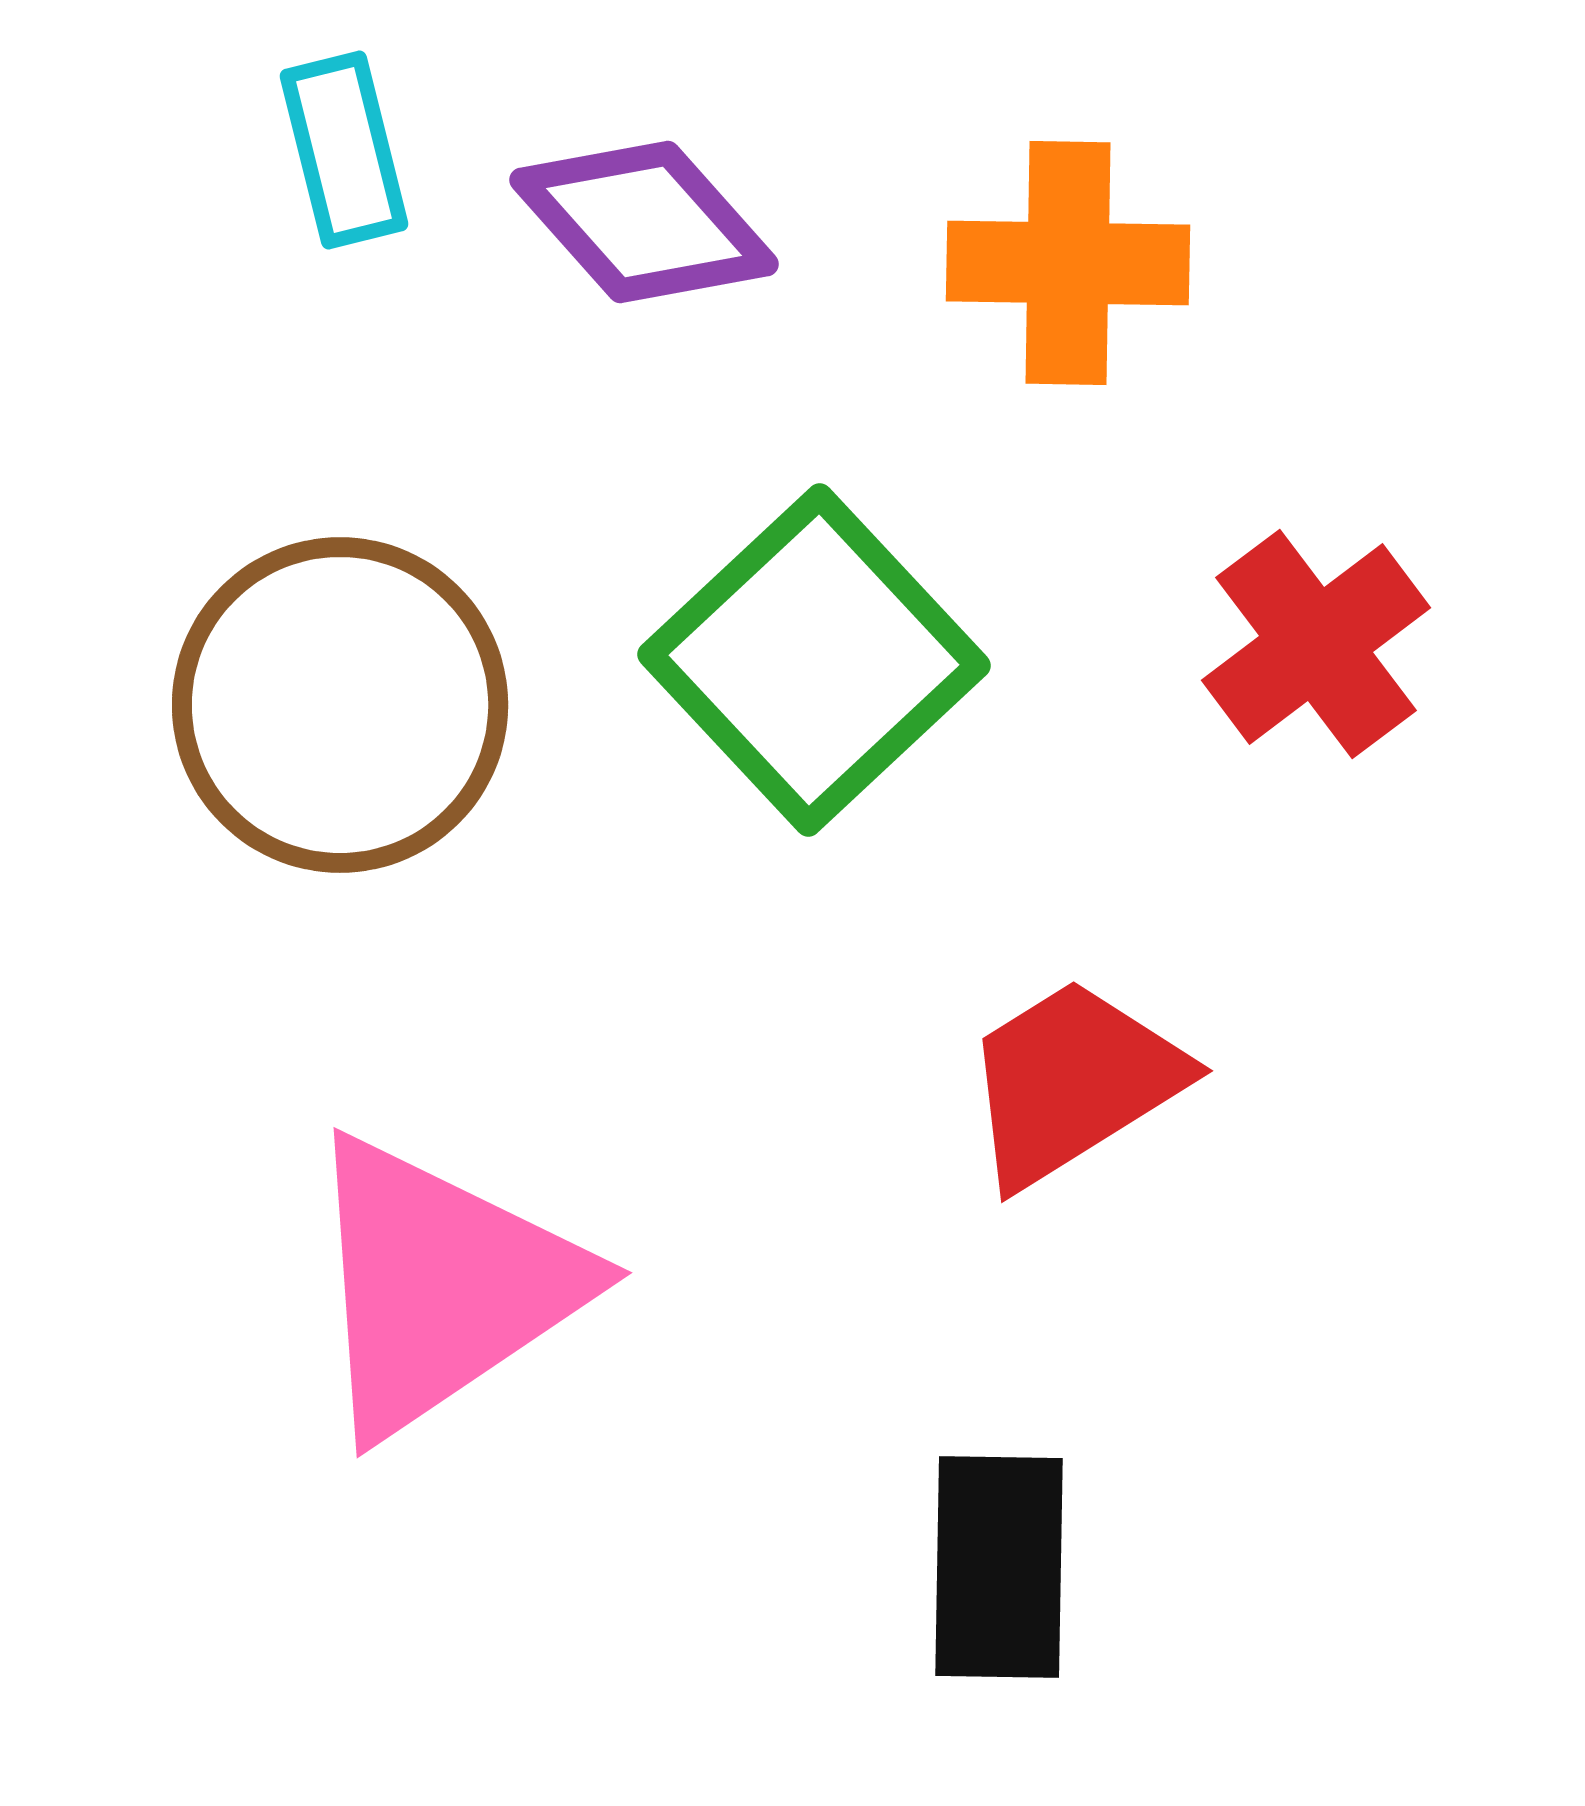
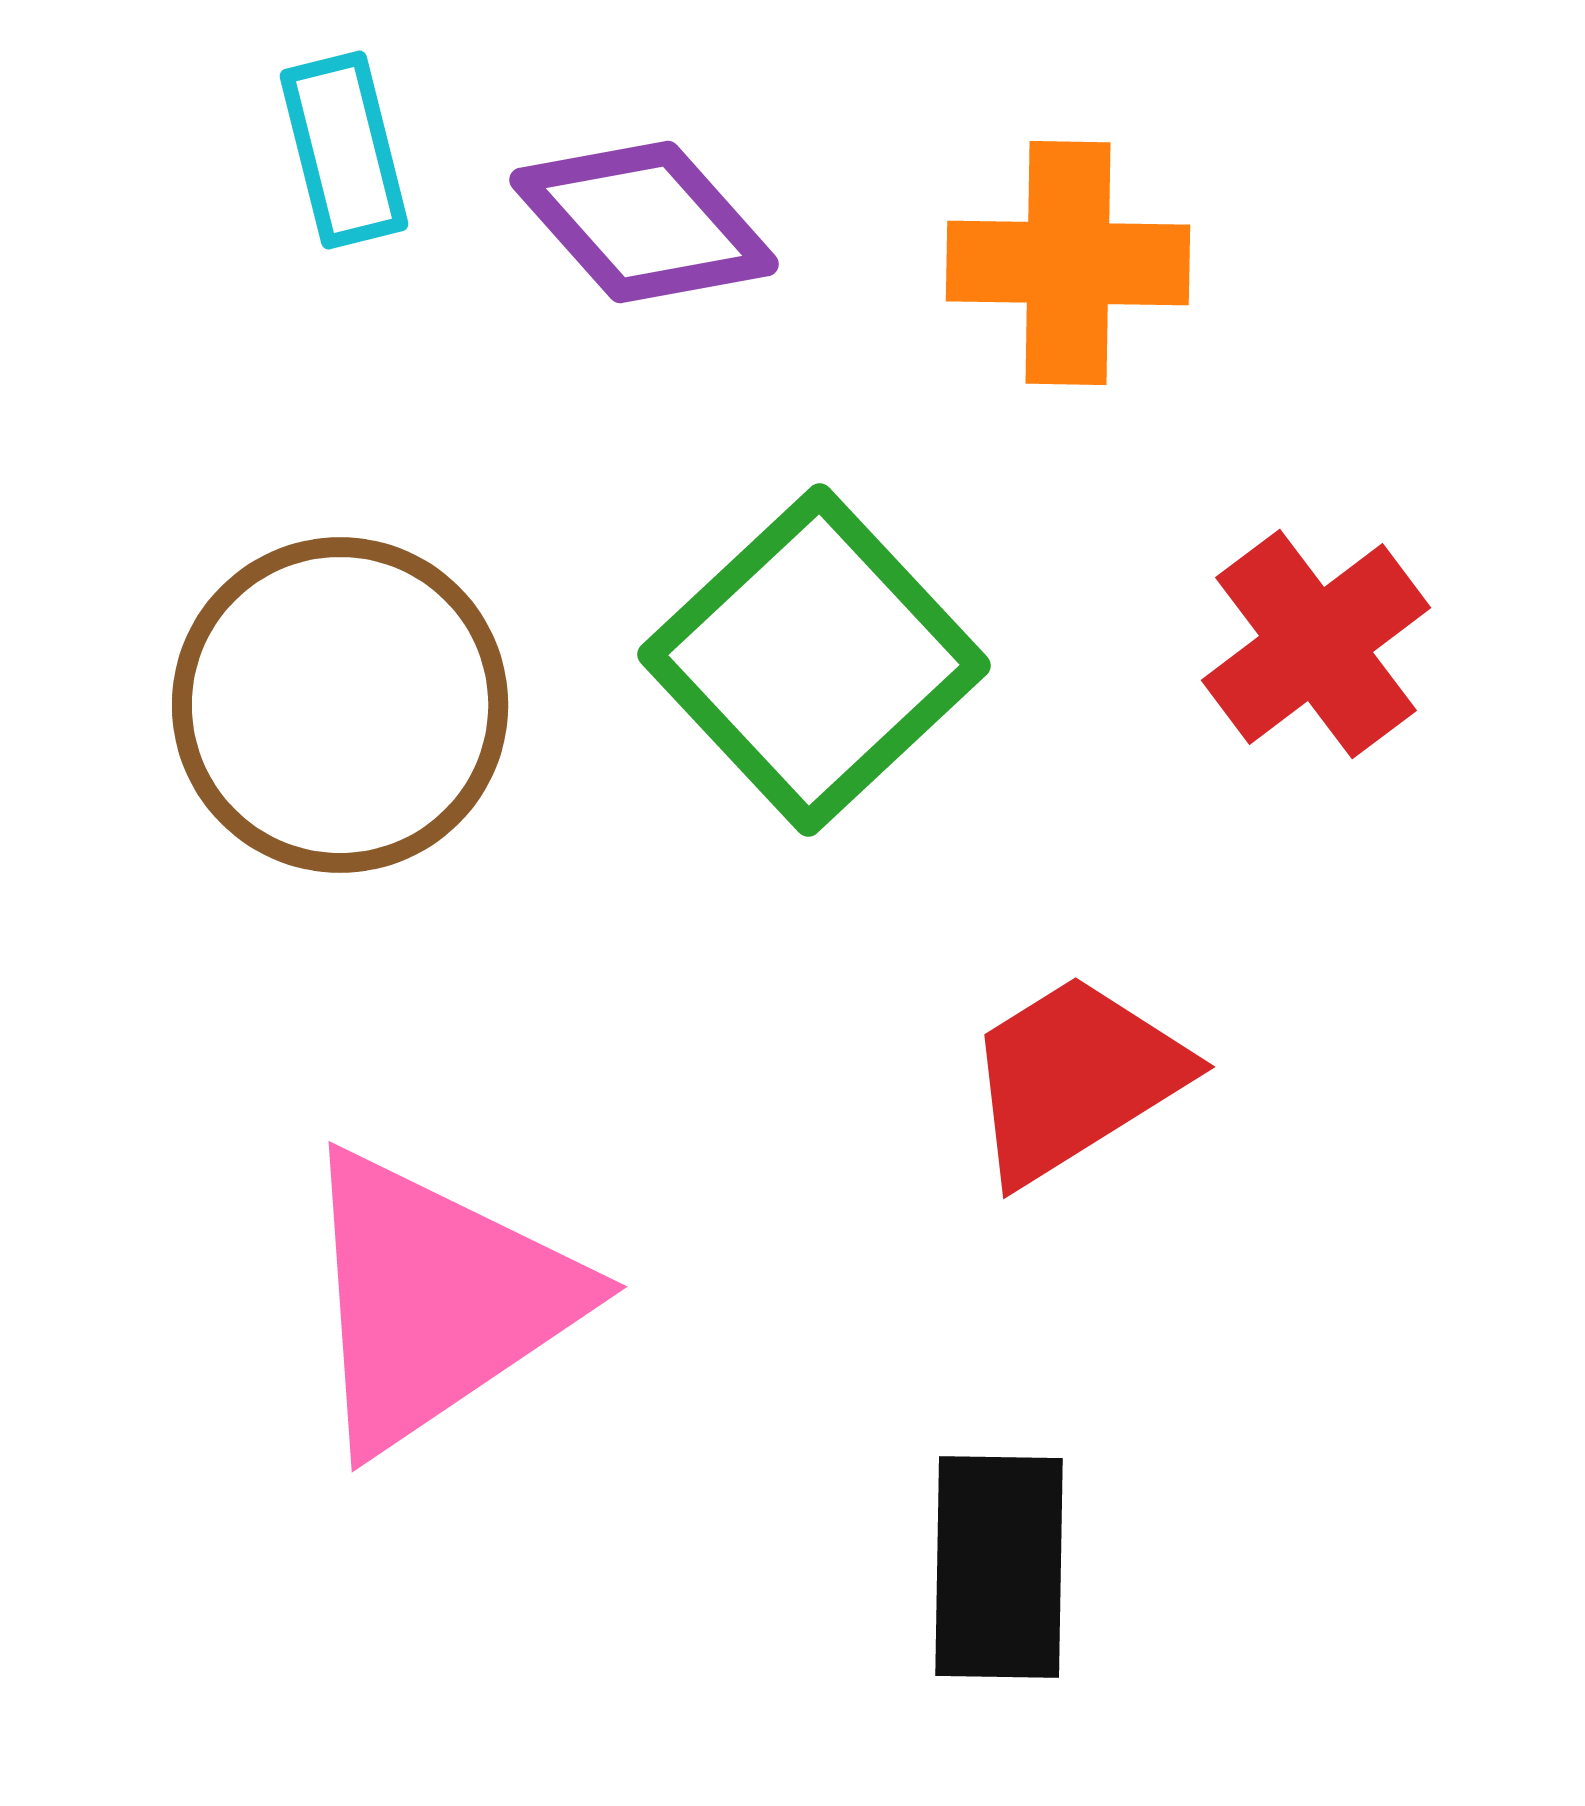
red trapezoid: moved 2 px right, 4 px up
pink triangle: moved 5 px left, 14 px down
